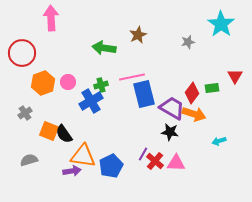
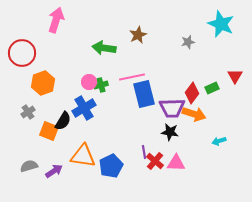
pink arrow: moved 5 px right, 2 px down; rotated 20 degrees clockwise
cyan star: rotated 12 degrees counterclockwise
pink circle: moved 21 px right
green rectangle: rotated 16 degrees counterclockwise
blue cross: moved 7 px left, 7 px down
purple trapezoid: rotated 148 degrees clockwise
gray cross: moved 3 px right, 1 px up
black semicircle: moved 1 px left, 13 px up; rotated 114 degrees counterclockwise
purple line: moved 1 px right, 2 px up; rotated 40 degrees counterclockwise
gray semicircle: moved 6 px down
purple arrow: moved 18 px left; rotated 24 degrees counterclockwise
